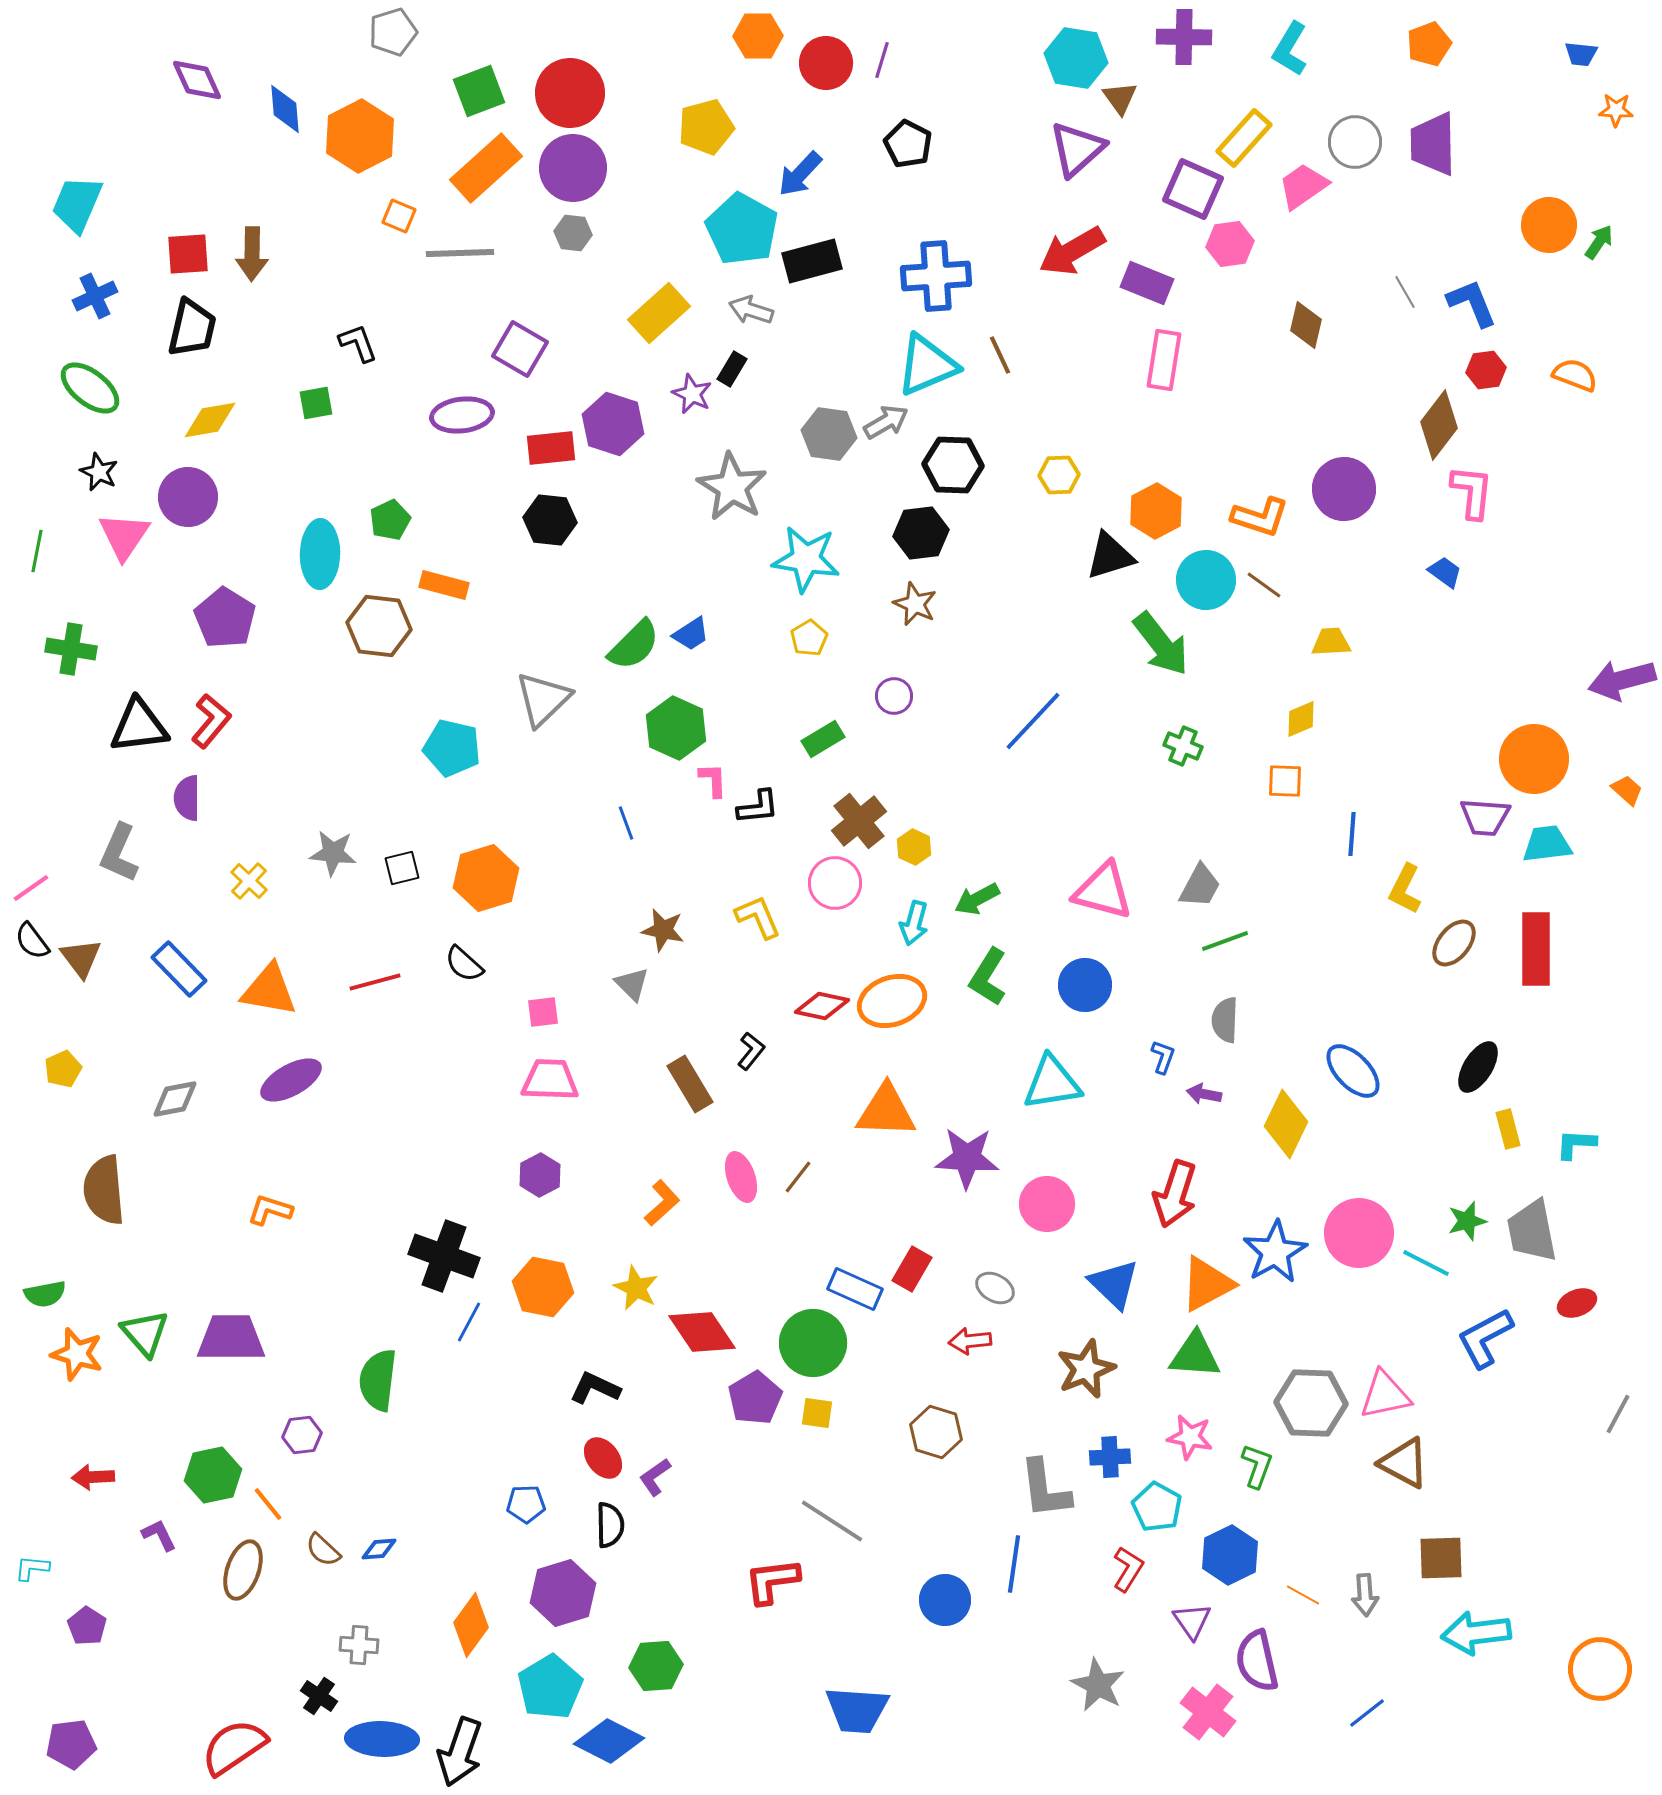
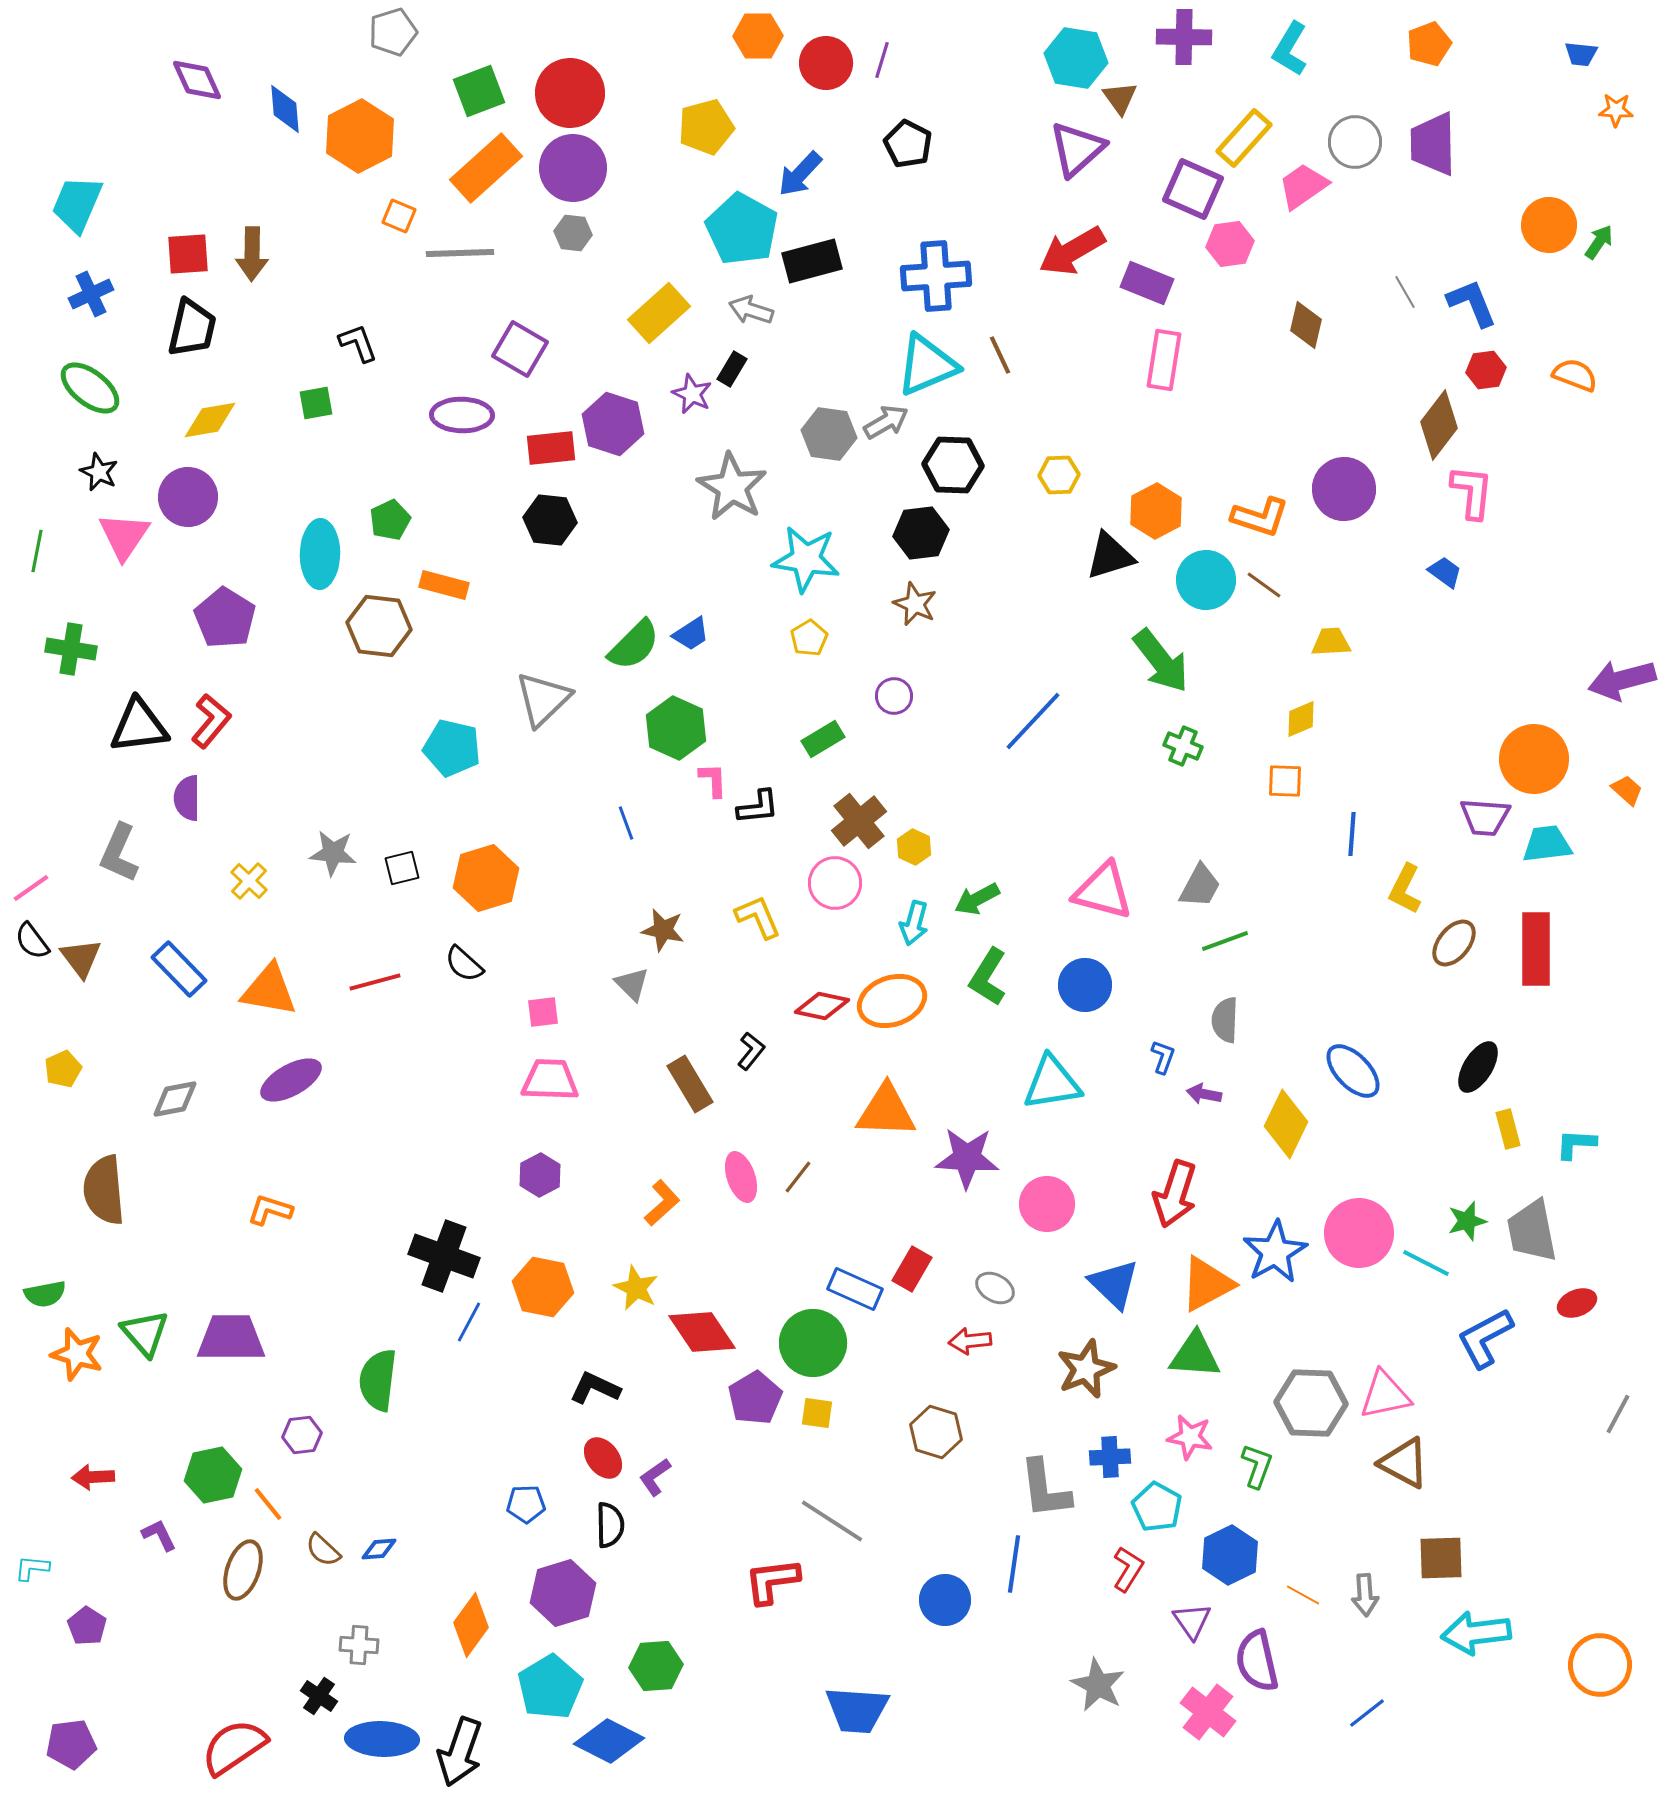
blue cross at (95, 296): moved 4 px left, 2 px up
purple ellipse at (462, 415): rotated 8 degrees clockwise
green arrow at (1161, 644): moved 17 px down
orange circle at (1600, 1669): moved 4 px up
